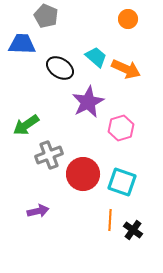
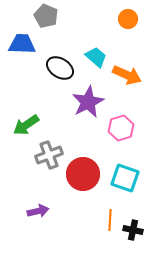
orange arrow: moved 1 px right, 6 px down
cyan square: moved 3 px right, 4 px up
black cross: rotated 24 degrees counterclockwise
